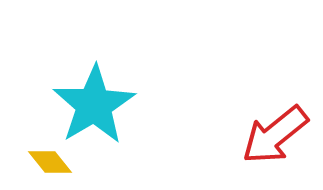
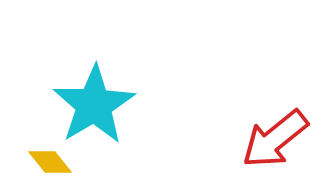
red arrow: moved 4 px down
